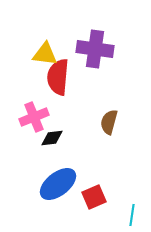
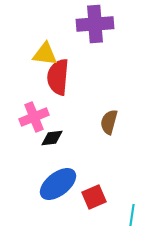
purple cross: moved 25 px up; rotated 12 degrees counterclockwise
